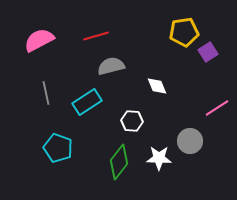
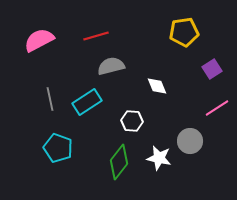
purple square: moved 4 px right, 17 px down
gray line: moved 4 px right, 6 px down
white star: rotated 10 degrees clockwise
